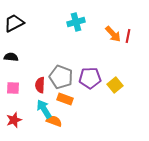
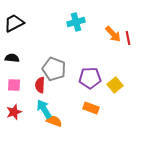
red line: moved 2 px down; rotated 24 degrees counterclockwise
black semicircle: moved 1 px right, 1 px down
gray pentagon: moved 7 px left, 8 px up
pink square: moved 1 px right, 3 px up
orange rectangle: moved 26 px right, 9 px down
red star: moved 8 px up
